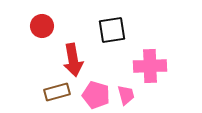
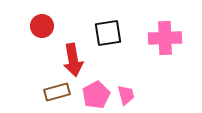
black square: moved 4 px left, 3 px down
pink cross: moved 15 px right, 28 px up
pink pentagon: rotated 28 degrees clockwise
